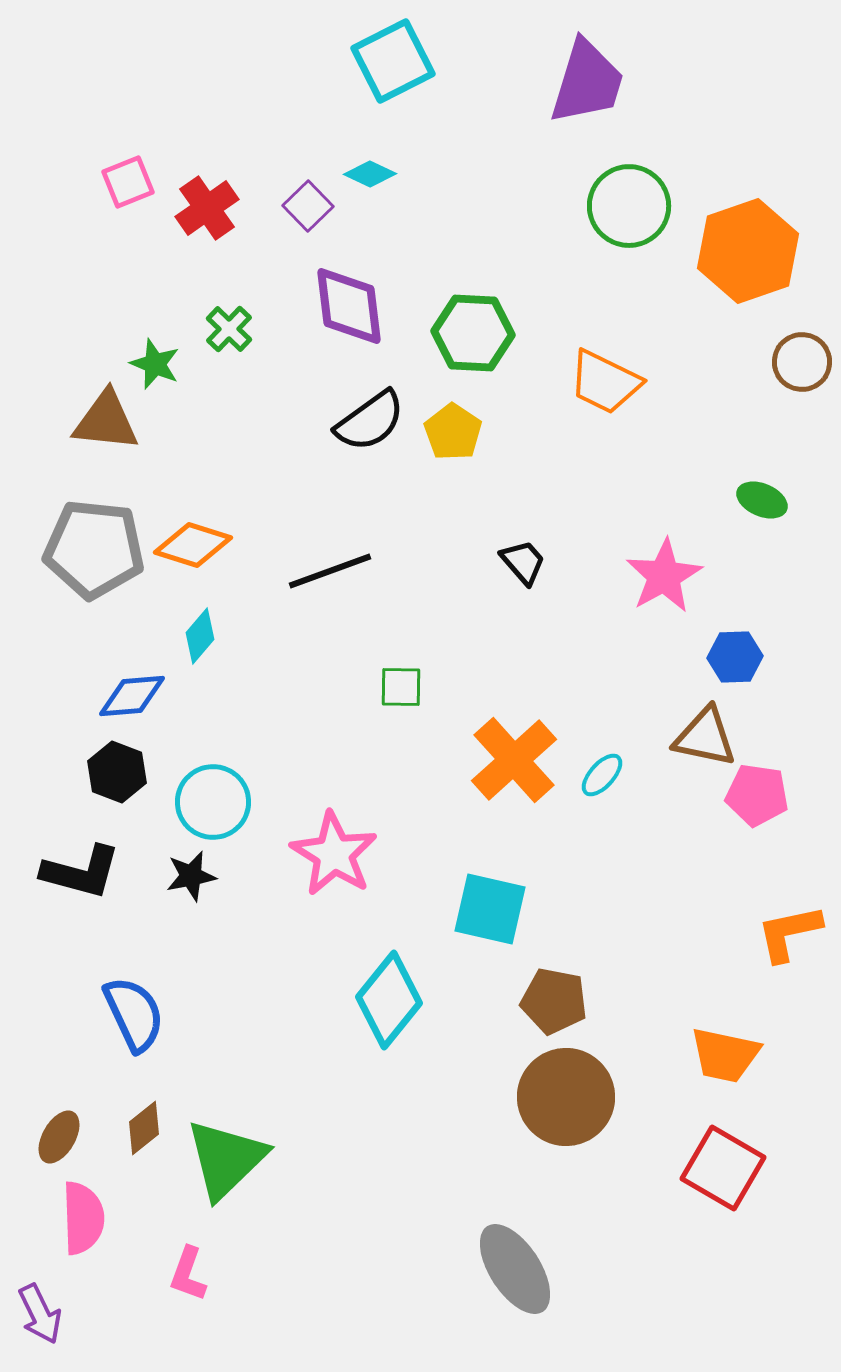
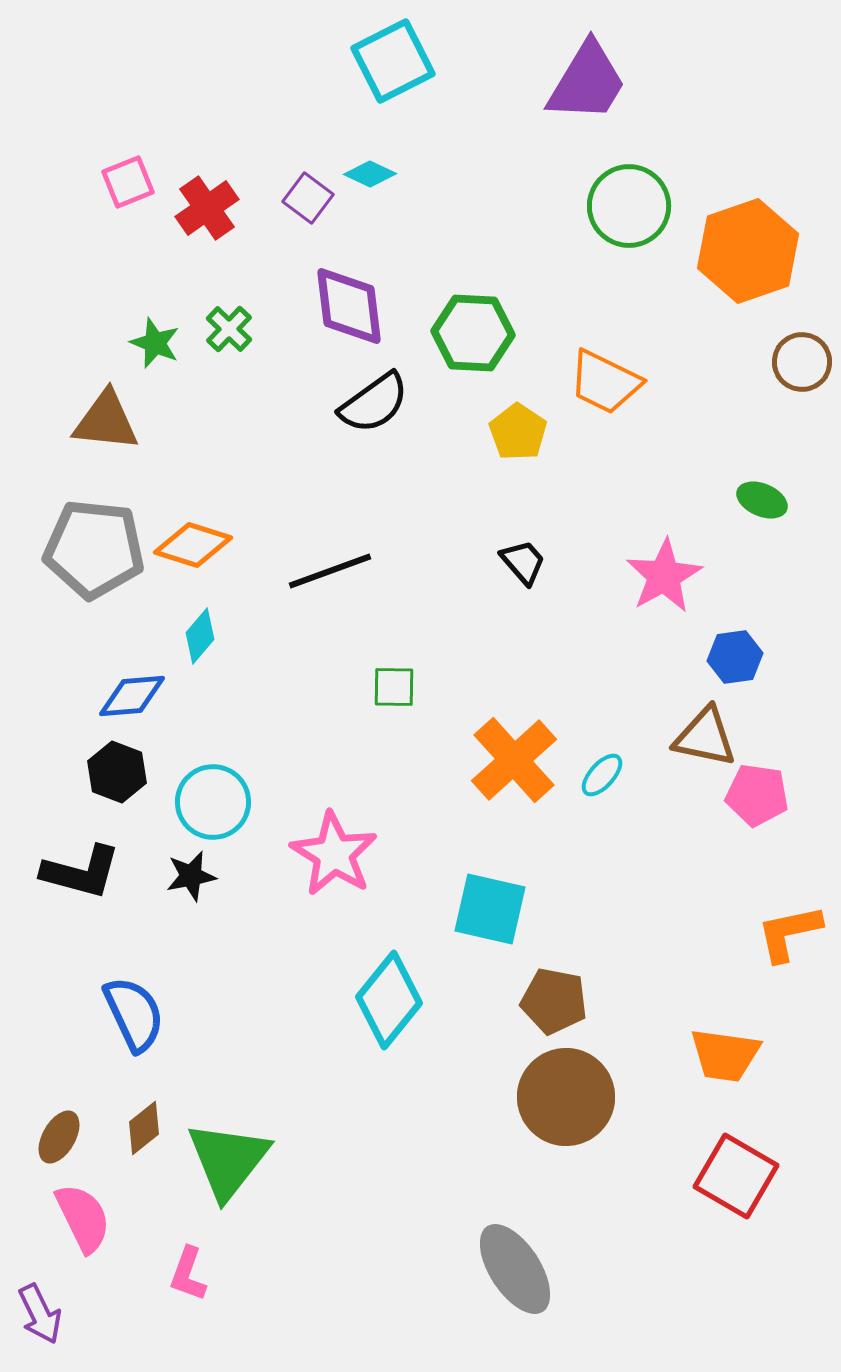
purple trapezoid at (587, 82): rotated 14 degrees clockwise
purple square at (308, 206): moved 8 px up; rotated 9 degrees counterclockwise
green star at (155, 364): moved 21 px up
black semicircle at (370, 421): moved 4 px right, 18 px up
yellow pentagon at (453, 432): moved 65 px right
blue hexagon at (735, 657): rotated 6 degrees counterclockwise
green square at (401, 687): moved 7 px left
orange trapezoid at (725, 1055): rotated 4 degrees counterclockwise
green triangle at (226, 1159): moved 2 px right, 1 px down; rotated 8 degrees counterclockwise
red square at (723, 1168): moved 13 px right, 8 px down
pink semicircle at (83, 1218): rotated 24 degrees counterclockwise
